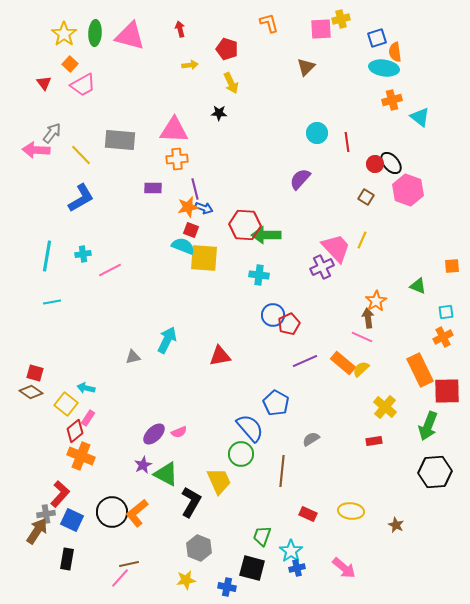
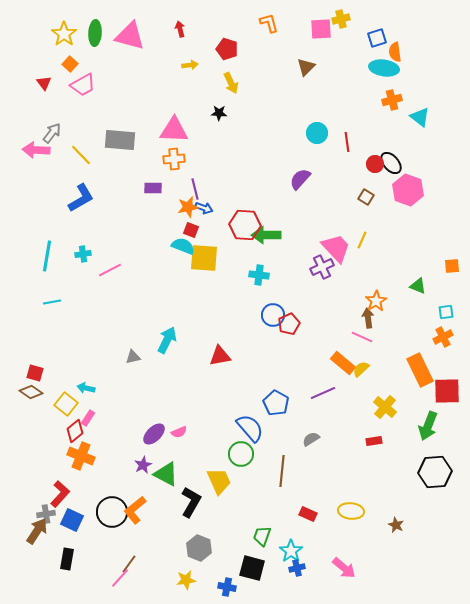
orange cross at (177, 159): moved 3 px left
purple line at (305, 361): moved 18 px right, 32 px down
orange L-shape at (137, 513): moved 2 px left, 3 px up
brown line at (129, 564): rotated 42 degrees counterclockwise
